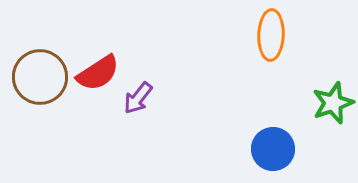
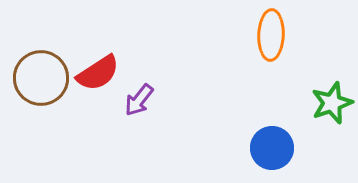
brown circle: moved 1 px right, 1 px down
purple arrow: moved 1 px right, 2 px down
green star: moved 1 px left
blue circle: moved 1 px left, 1 px up
